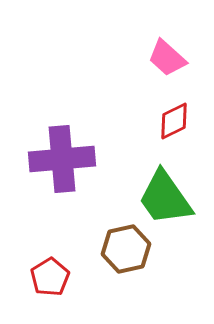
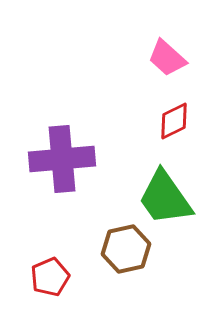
red pentagon: rotated 9 degrees clockwise
